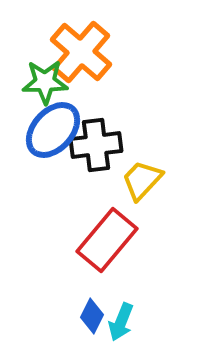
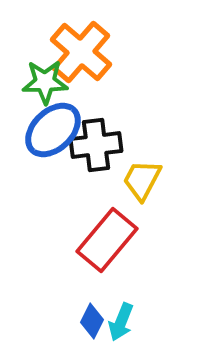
blue ellipse: rotated 4 degrees clockwise
yellow trapezoid: rotated 15 degrees counterclockwise
blue diamond: moved 5 px down
